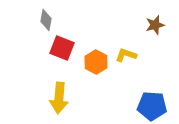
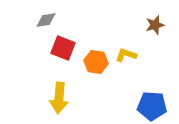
gray diamond: rotated 70 degrees clockwise
red square: moved 1 px right
orange hexagon: rotated 20 degrees counterclockwise
